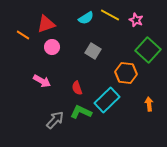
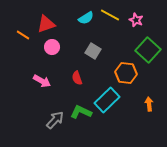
red semicircle: moved 10 px up
